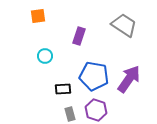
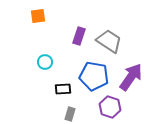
gray trapezoid: moved 15 px left, 16 px down
cyan circle: moved 6 px down
purple arrow: moved 2 px right, 2 px up
purple hexagon: moved 14 px right, 3 px up
gray rectangle: rotated 32 degrees clockwise
